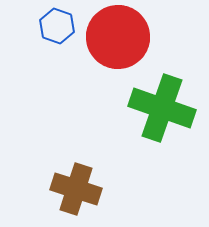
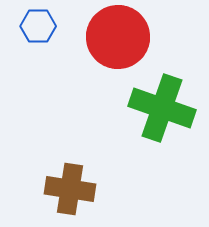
blue hexagon: moved 19 px left; rotated 20 degrees counterclockwise
brown cross: moved 6 px left; rotated 9 degrees counterclockwise
